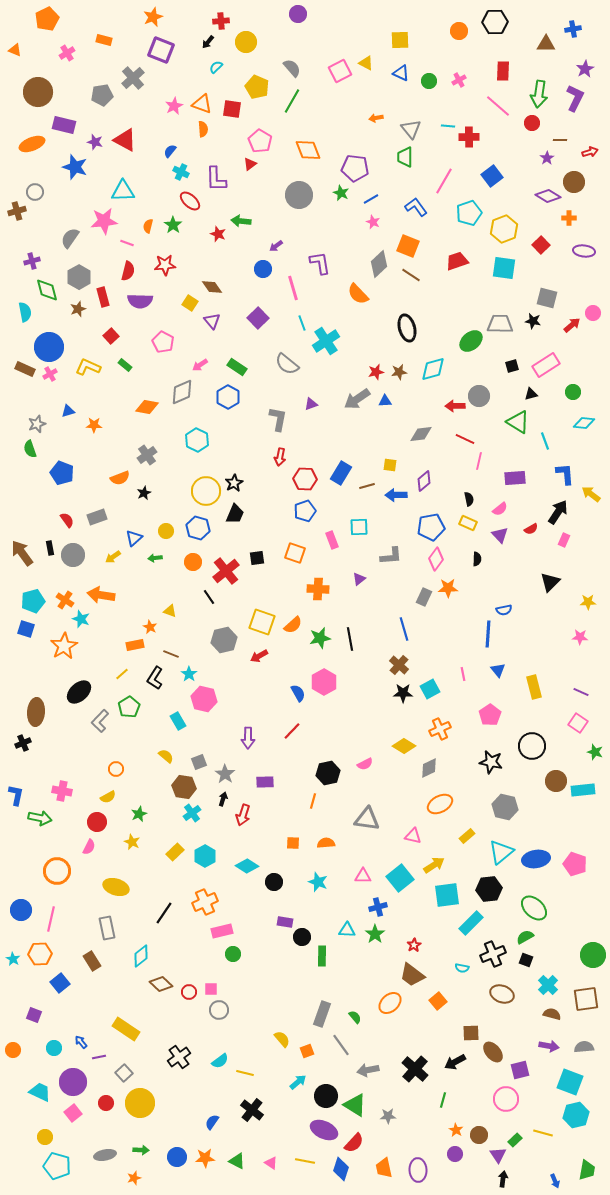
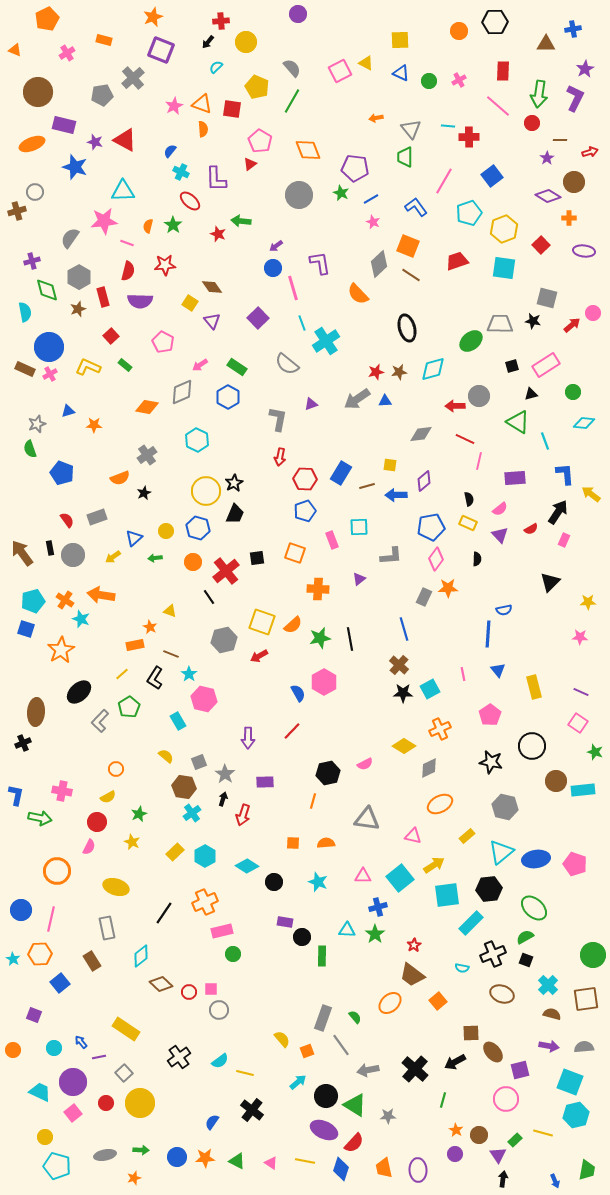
blue circle at (263, 269): moved 10 px right, 1 px up
orange star at (64, 646): moved 3 px left, 4 px down
gray rectangle at (322, 1014): moved 1 px right, 4 px down
